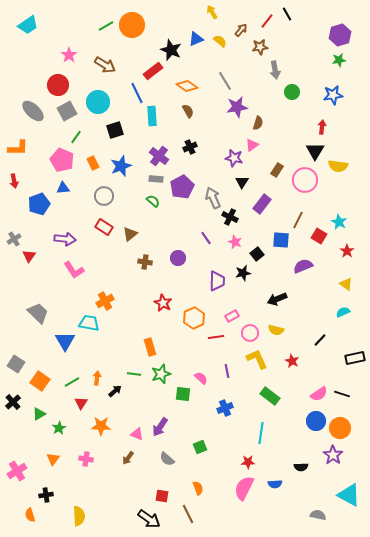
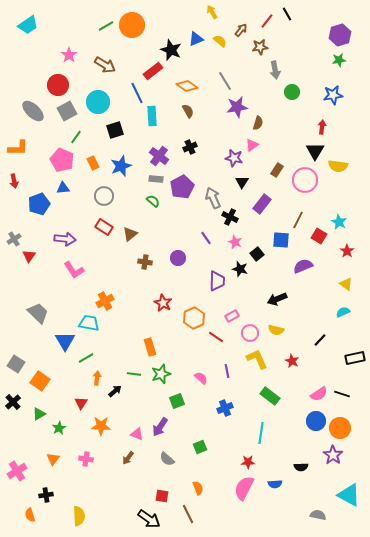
black star at (243, 273): moved 3 px left, 4 px up; rotated 28 degrees clockwise
red line at (216, 337): rotated 42 degrees clockwise
green line at (72, 382): moved 14 px right, 24 px up
green square at (183, 394): moved 6 px left, 7 px down; rotated 28 degrees counterclockwise
